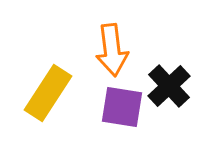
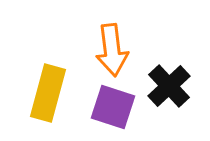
yellow rectangle: rotated 18 degrees counterclockwise
purple square: moved 9 px left; rotated 9 degrees clockwise
